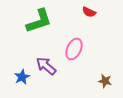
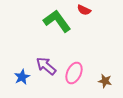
red semicircle: moved 5 px left, 2 px up
green L-shape: moved 18 px right; rotated 108 degrees counterclockwise
pink ellipse: moved 24 px down
